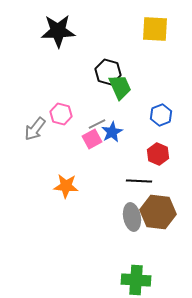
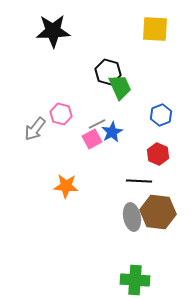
black star: moved 5 px left
green cross: moved 1 px left
